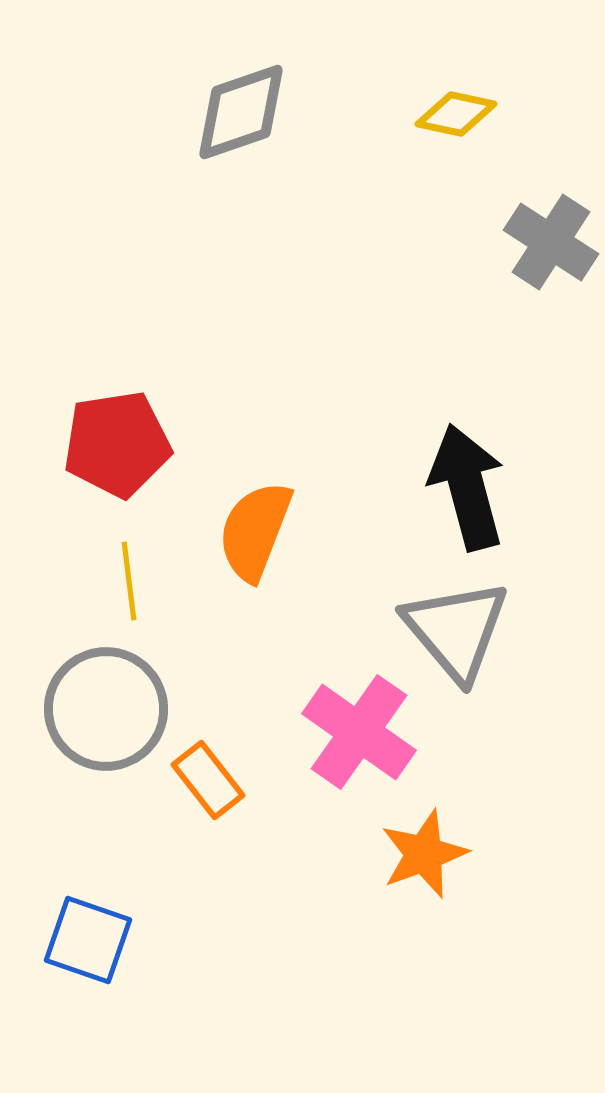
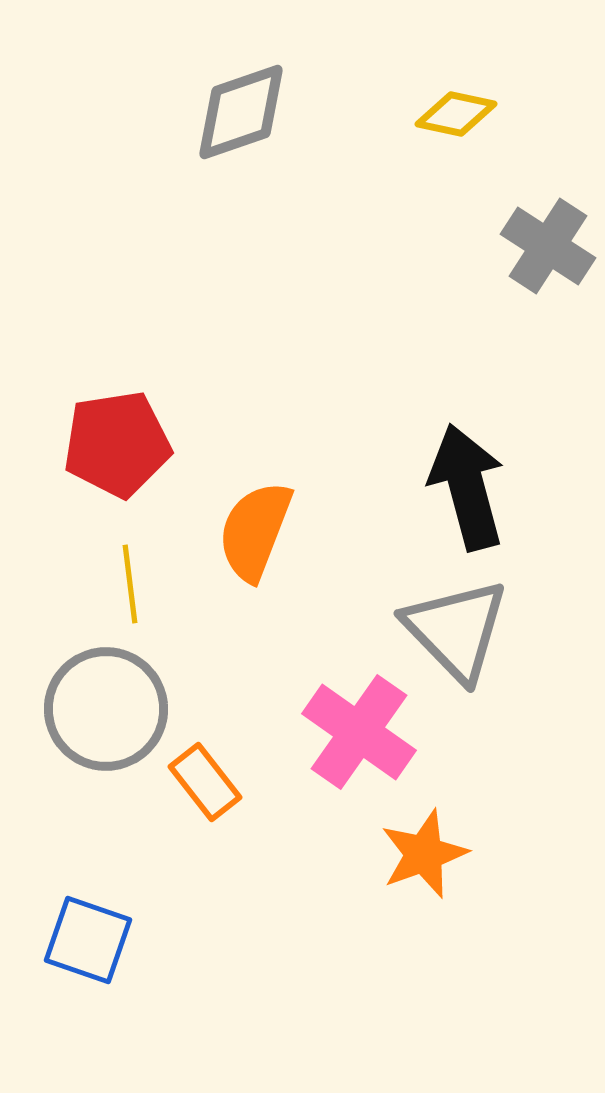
gray cross: moved 3 px left, 4 px down
yellow line: moved 1 px right, 3 px down
gray triangle: rotated 4 degrees counterclockwise
orange rectangle: moved 3 px left, 2 px down
